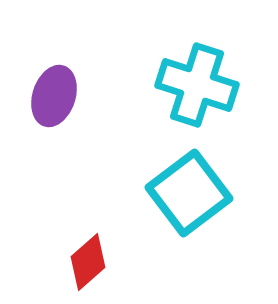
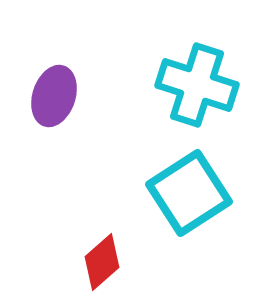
cyan square: rotated 4 degrees clockwise
red diamond: moved 14 px right
